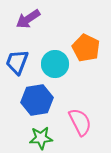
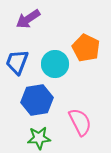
green star: moved 2 px left
